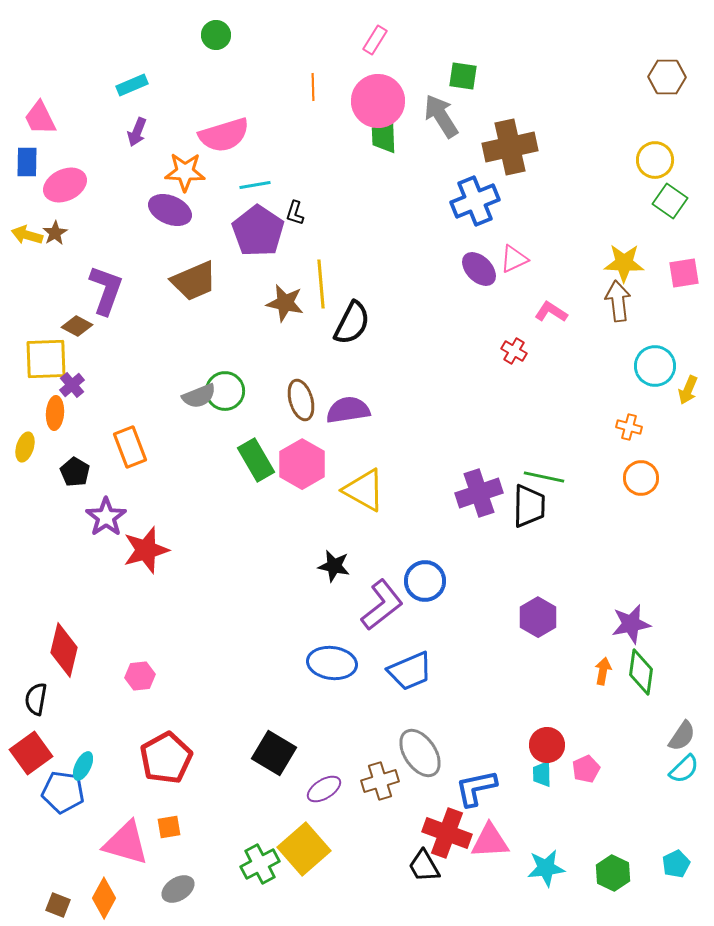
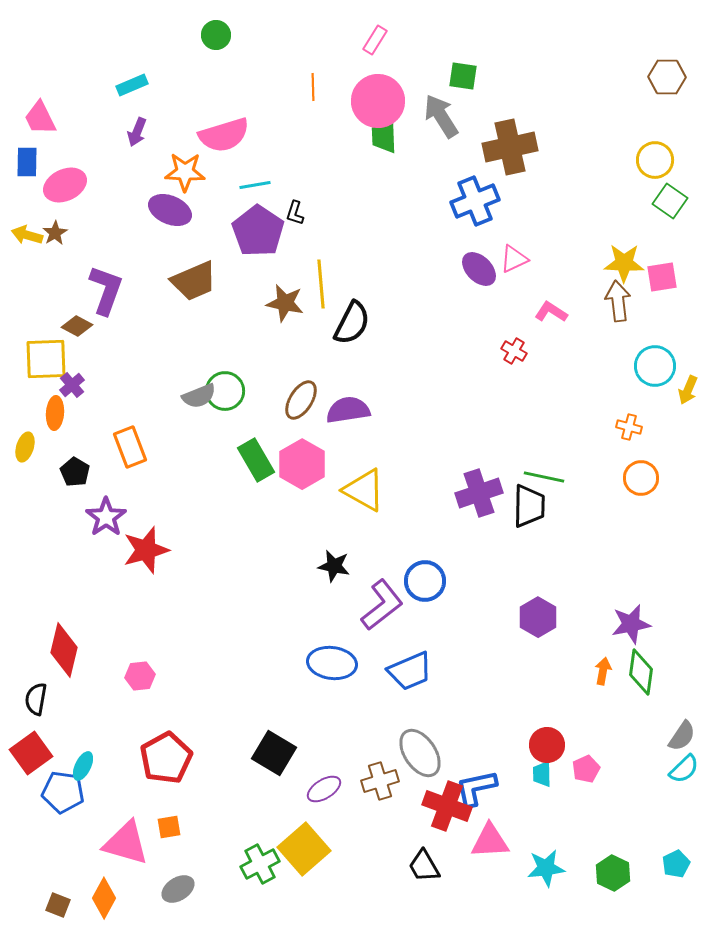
pink square at (684, 273): moved 22 px left, 4 px down
brown ellipse at (301, 400): rotated 48 degrees clockwise
red cross at (447, 833): moved 27 px up
